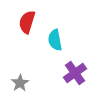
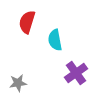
purple cross: moved 1 px right
gray star: moved 2 px left; rotated 24 degrees clockwise
